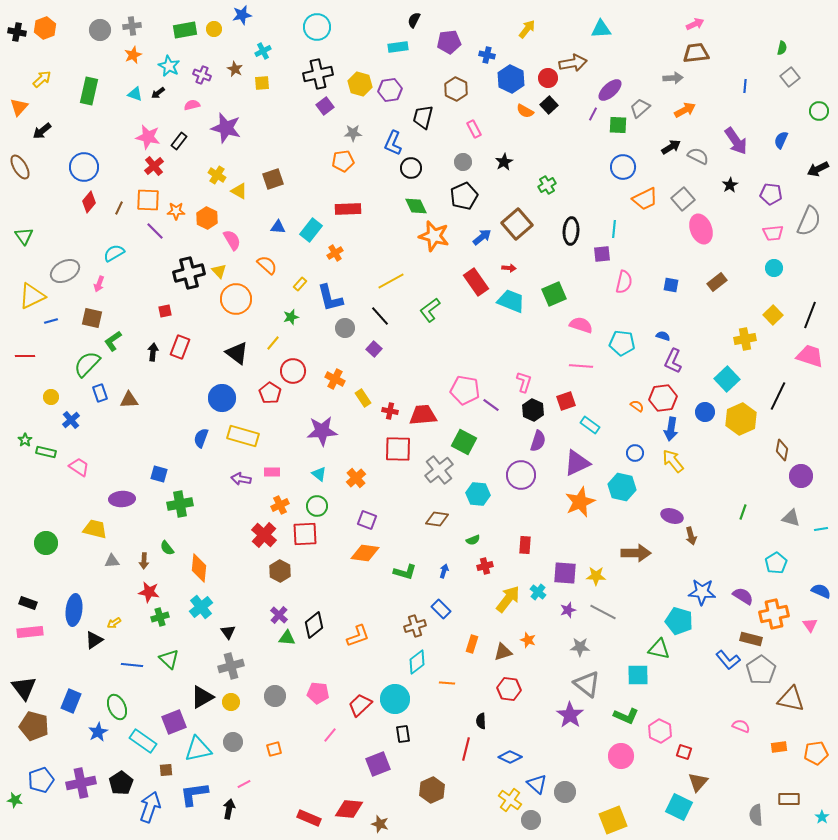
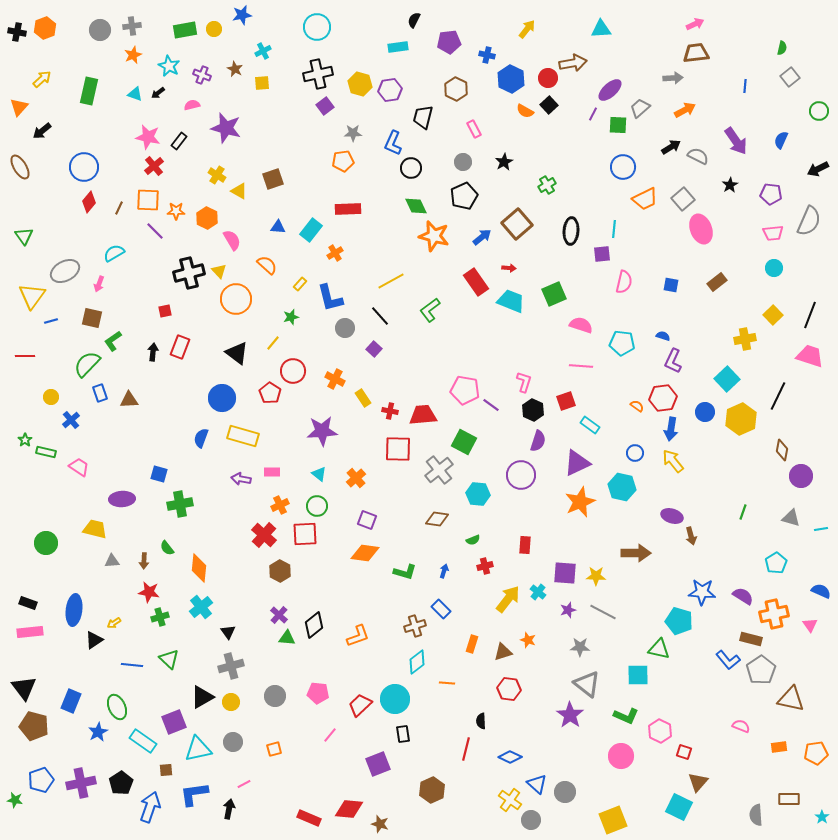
yellow triangle at (32, 296): rotated 28 degrees counterclockwise
